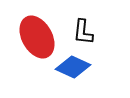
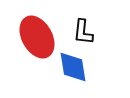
blue diamond: rotated 56 degrees clockwise
